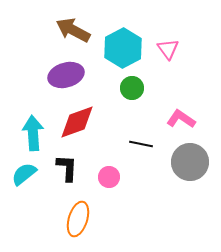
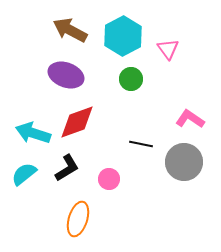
brown arrow: moved 3 px left
cyan hexagon: moved 12 px up
purple ellipse: rotated 36 degrees clockwise
green circle: moved 1 px left, 9 px up
pink L-shape: moved 9 px right
cyan arrow: rotated 68 degrees counterclockwise
gray circle: moved 6 px left
black L-shape: rotated 56 degrees clockwise
pink circle: moved 2 px down
